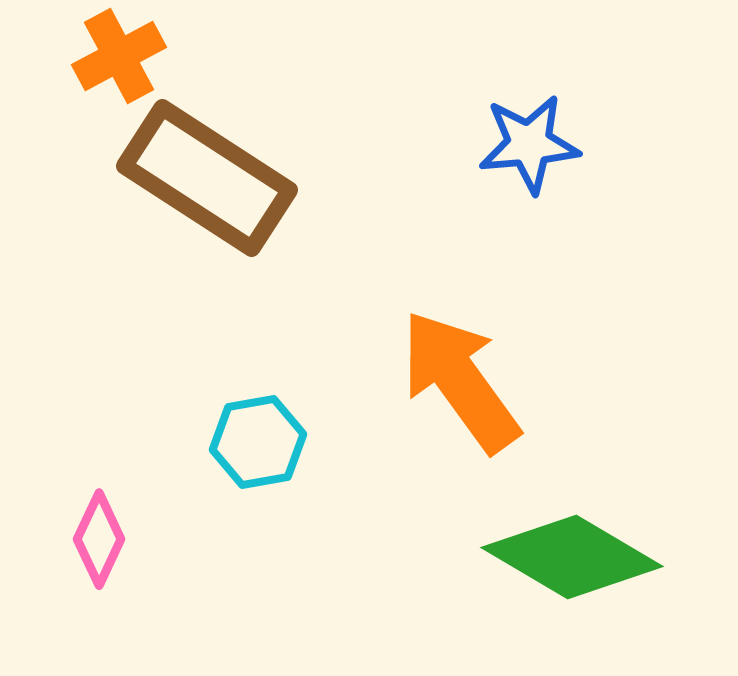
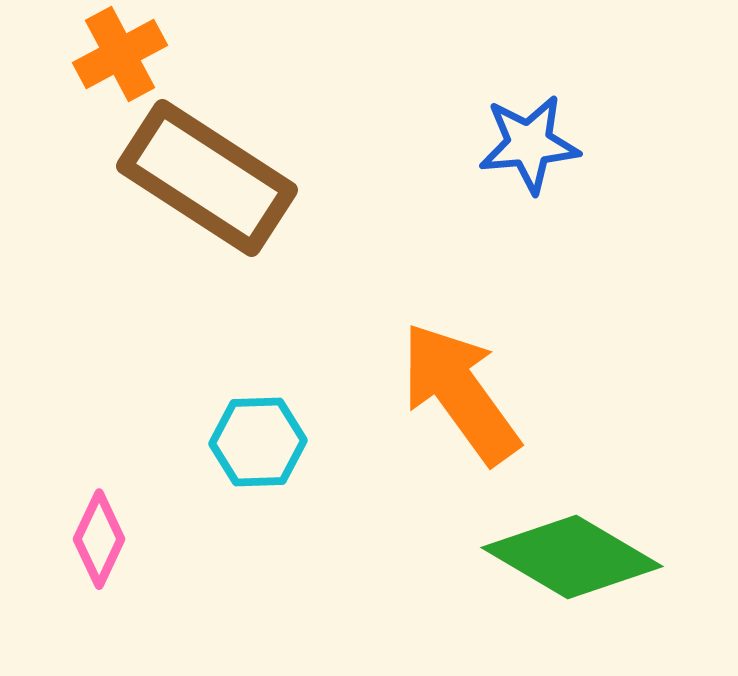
orange cross: moved 1 px right, 2 px up
orange arrow: moved 12 px down
cyan hexagon: rotated 8 degrees clockwise
